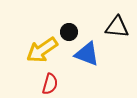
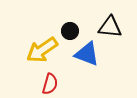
black triangle: moved 7 px left
black circle: moved 1 px right, 1 px up
